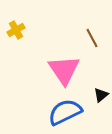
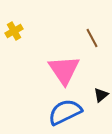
yellow cross: moved 2 px left, 1 px down
